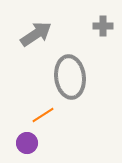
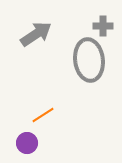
gray ellipse: moved 19 px right, 17 px up
